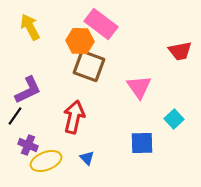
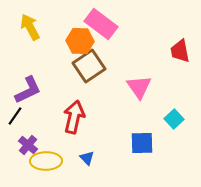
red trapezoid: rotated 90 degrees clockwise
brown square: rotated 36 degrees clockwise
purple cross: rotated 18 degrees clockwise
yellow ellipse: rotated 20 degrees clockwise
